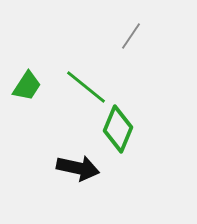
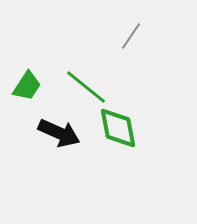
green diamond: moved 1 px up; rotated 33 degrees counterclockwise
black arrow: moved 19 px left, 35 px up; rotated 12 degrees clockwise
